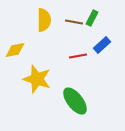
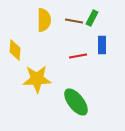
brown line: moved 1 px up
blue rectangle: rotated 48 degrees counterclockwise
yellow diamond: rotated 75 degrees counterclockwise
yellow star: rotated 20 degrees counterclockwise
green ellipse: moved 1 px right, 1 px down
